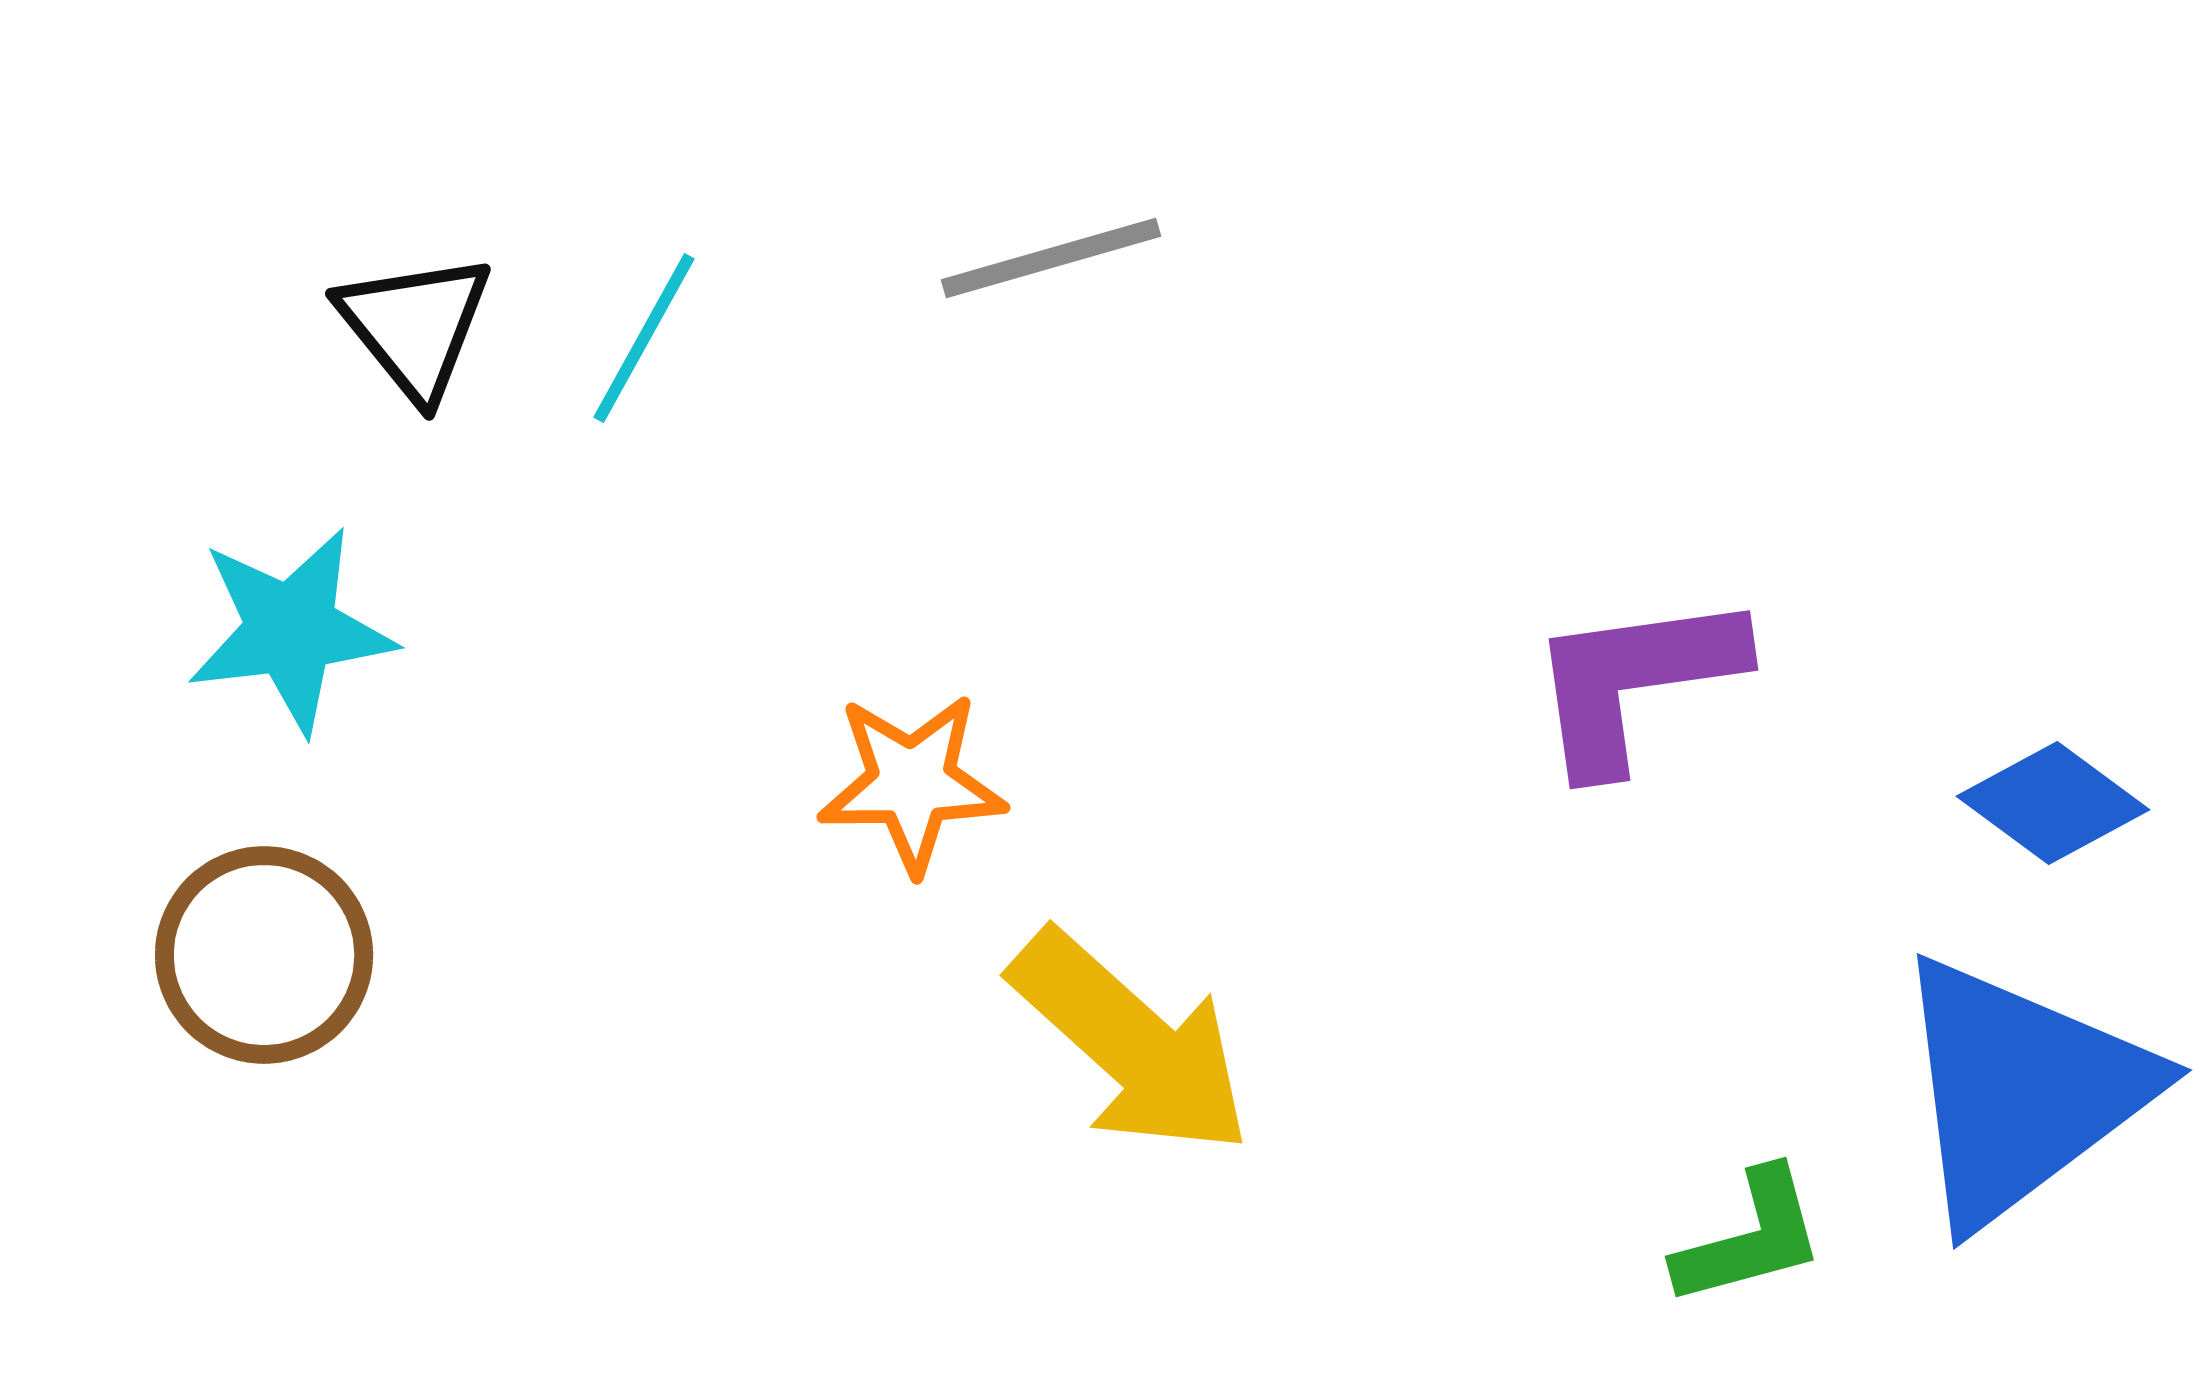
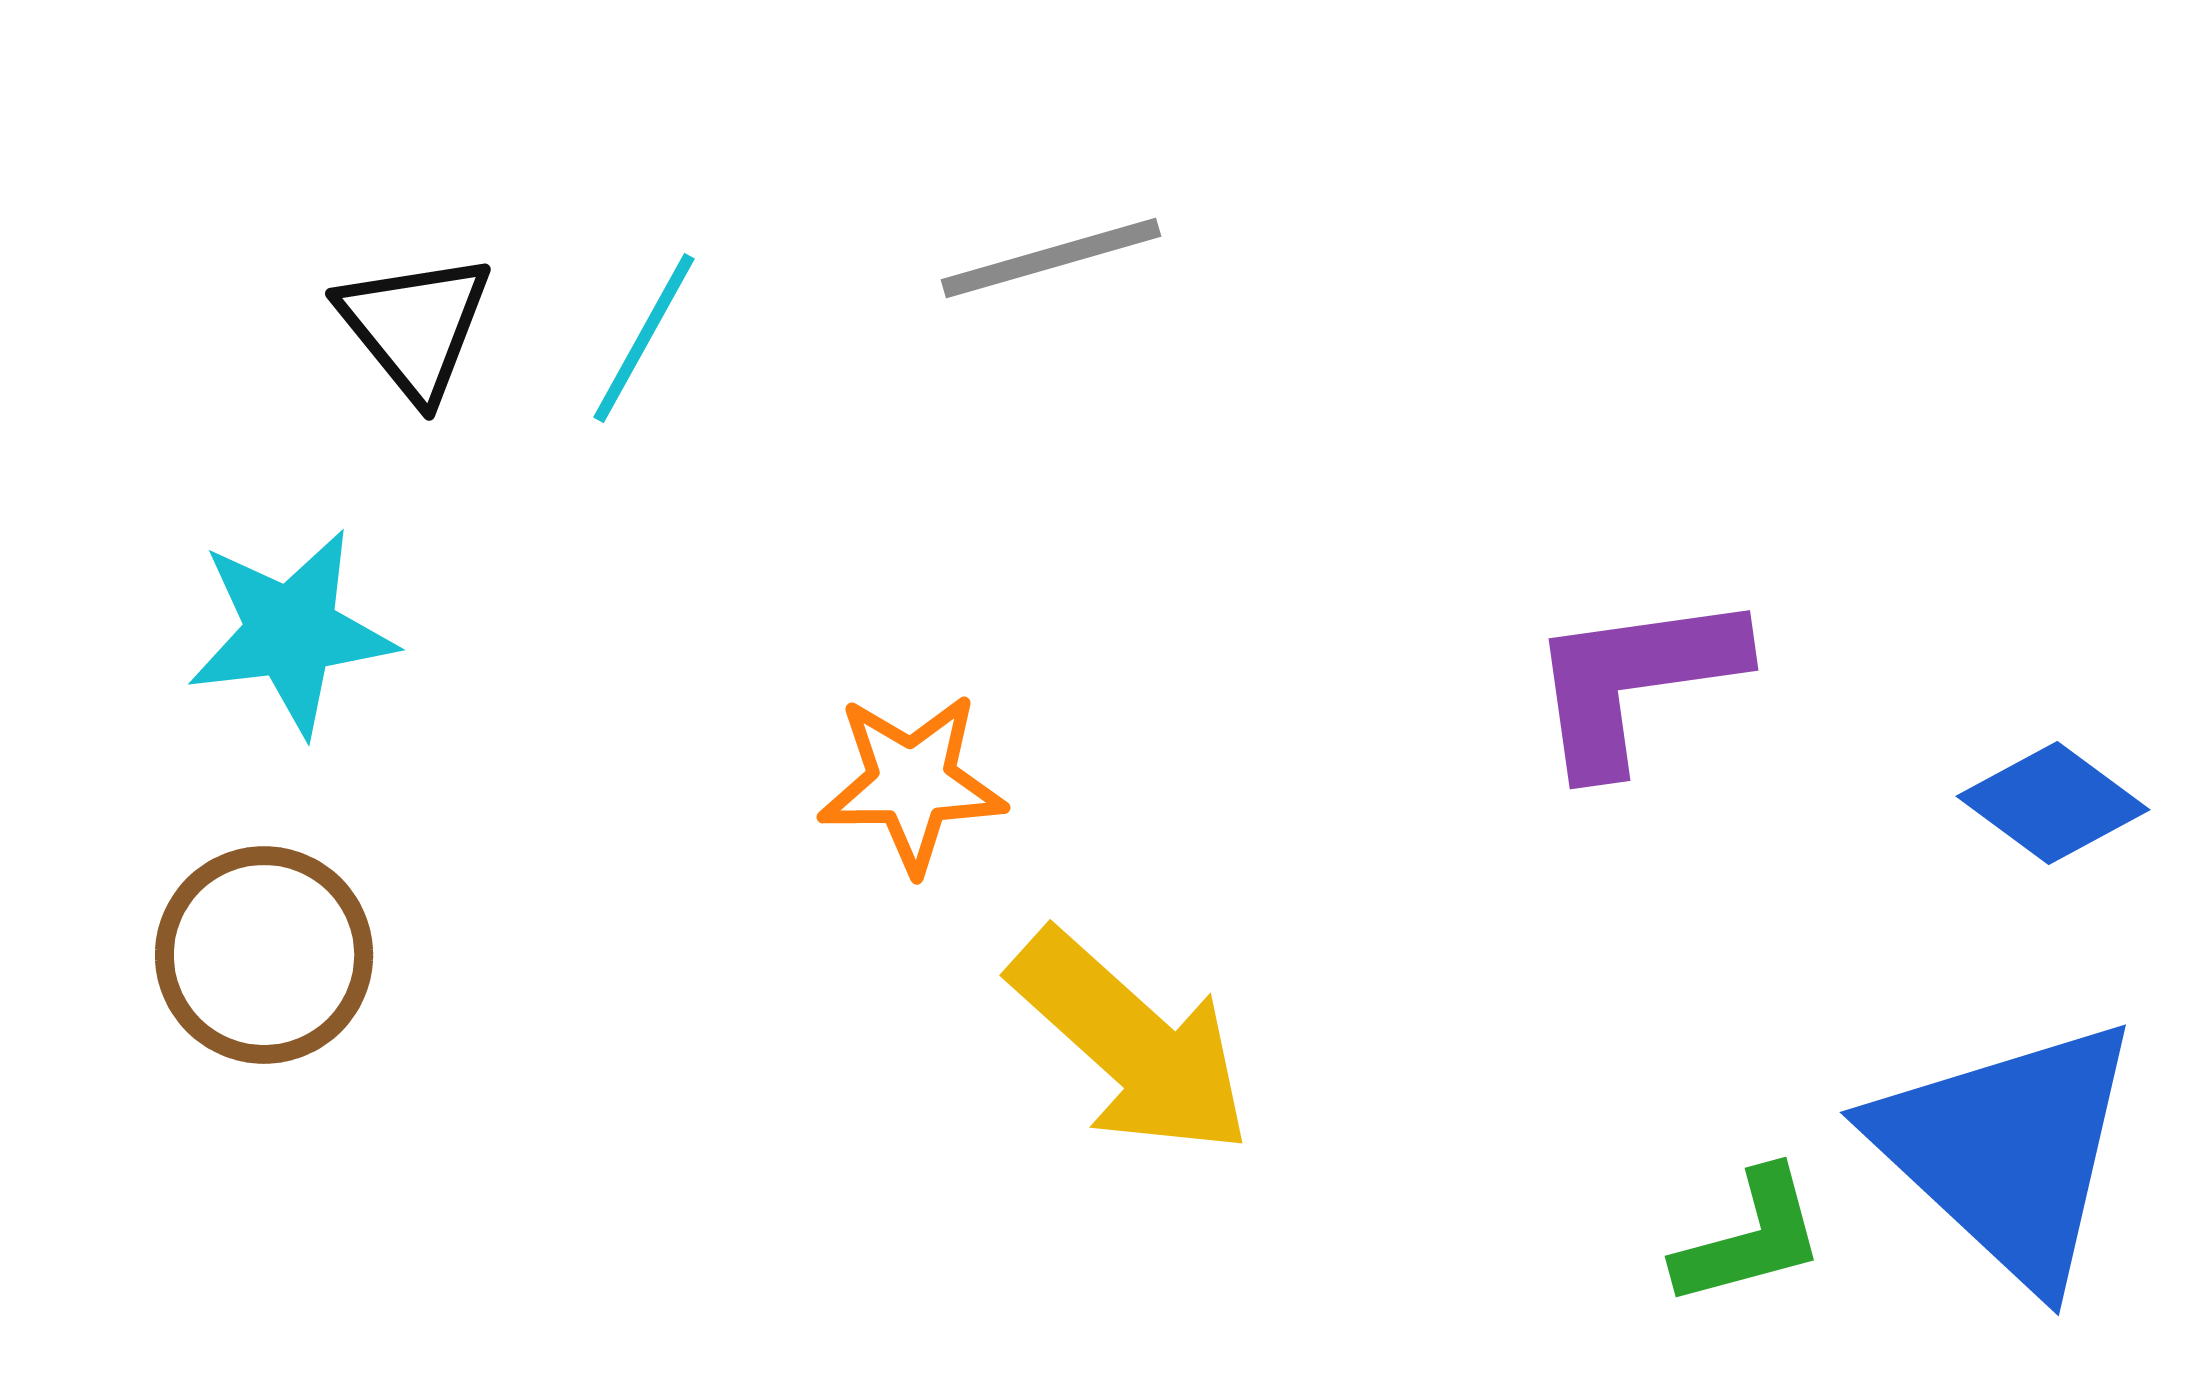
cyan star: moved 2 px down
blue triangle: moved 13 px left, 60 px down; rotated 40 degrees counterclockwise
